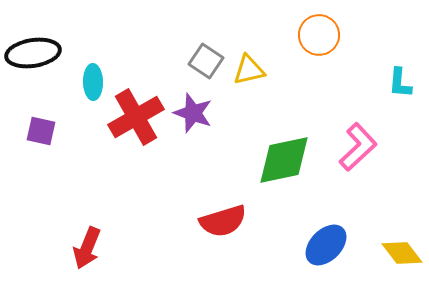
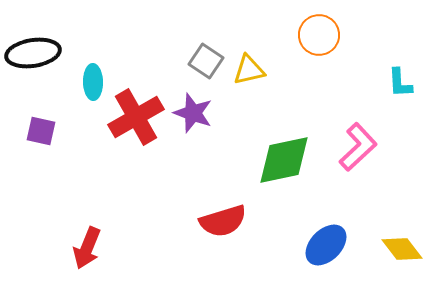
cyan L-shape: rotated 8 degrees counterclockwise
yellow diamond: moved 4 px up
